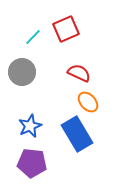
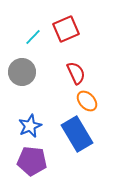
red semicircle: moved 3 px left; rotated 40 degrees clockwise
orange ellipse: moved 1 px left, 1 px up
purple pentagon: moved 2 px up
